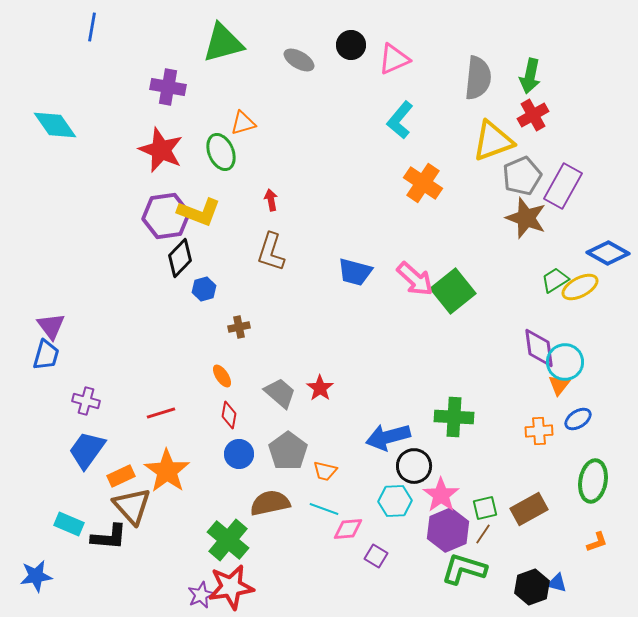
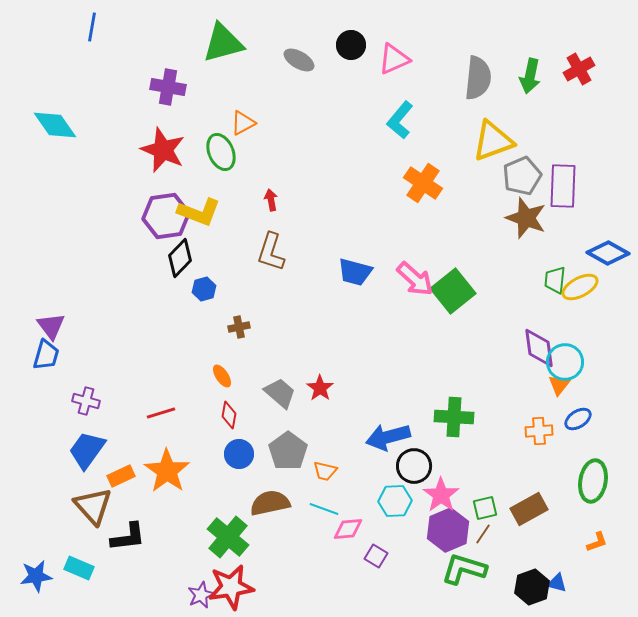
red cross at (533, 115): moved 46 px right, 46 px up
orange triangle at (243, 123): rotated 12 degrees counterclockwise
red star at (161, 150): moved 2 px right
purple rectangle at (563, 186): rotated 27 degrees counterclockwise
green trapezoid at (555, 280): rotated 52 degrees counterclockwise
brown triangle at (132, 506): moved 39 px left
cyan rectangle at (69, 524): moved 10 px right, 44 px down
black L-shape at (109, 537): moved 19 px right; rotated 12 degrees counterclockwise
green cross at (228, 540): moved 3 px up
